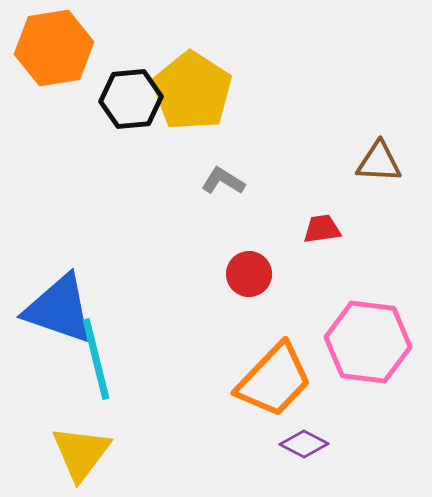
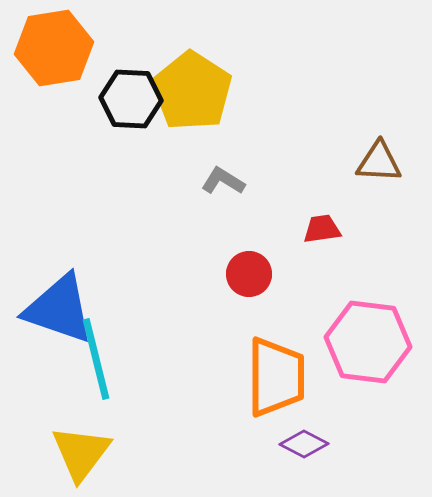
black hexagon: rotated 8 degrees clockwise
orange trapezoid: moved 2 px right, 3 px up; rotated 44 degrees counterclockwise
